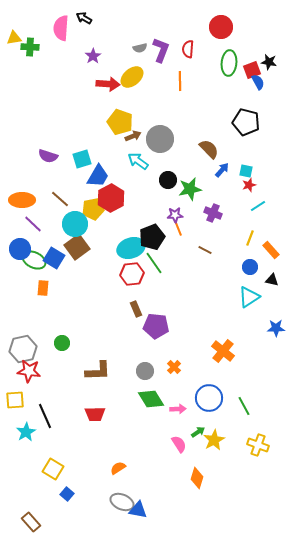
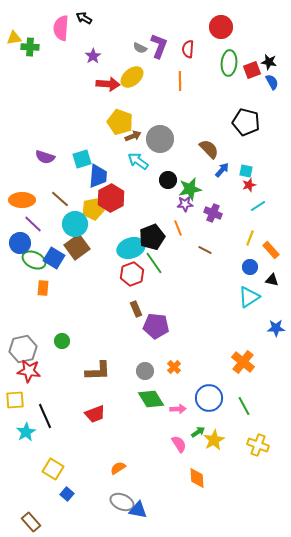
gray semicircle at (140, 48): rotated 40 degrees clockwise
purple L-shape at (161, 50): moved 2 px left, 4 px up
blue semicircle at (258, 82): moved 14 px right
purple semicircle at (48, 156): moved 3 px left, 1 px down
blue trapezoid at (98, 176): rotated 25 degrees counterclockwise
purple star at (175, 215): moved 10 px right, 11 px up
blue circle at (20, 249): moved 6 px up
red hexagon at (132, 274): rotated 15 degrees counterclockwise
green circle at (62, 343): moved 2 px up
orange cross at (223, 351): moved 20 px right, 11 px down
red trapezoid at (95, 414): rotated 20 degrees counterclockwise
orange diamond at (197, 478): rotated 20 degrees counterclockwise
